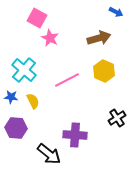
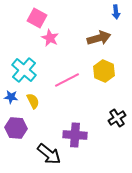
blue arrow: rotated 56 degrees clockwise
